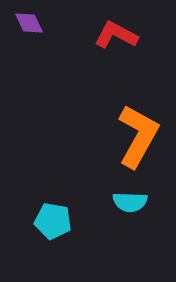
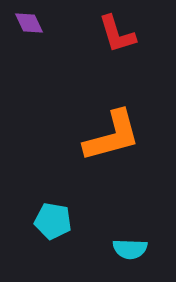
red L-shape: moved 1 px right, 1 px up; rotated 135 degrees counterclockwise
orange L-shape: moved 26 px left; rotated 46 degrees clockwise
cyan semicircle: moved 47 px down
